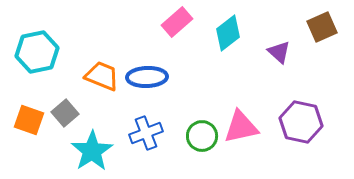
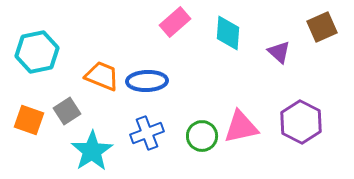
pink rectangle: moved 2 px left
cyan diamond: rotated 48 degrees counterclockwise
blue ellipse: moved 4 px down
gray square: moved 2 px right, 2 px up; rotated 8 degrees clockwise
purple hexagon: rotated 15 degrees clockwise
blue cross: moved 1 px right
